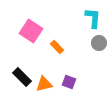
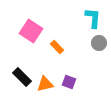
orange triangle: moved 1 px right
